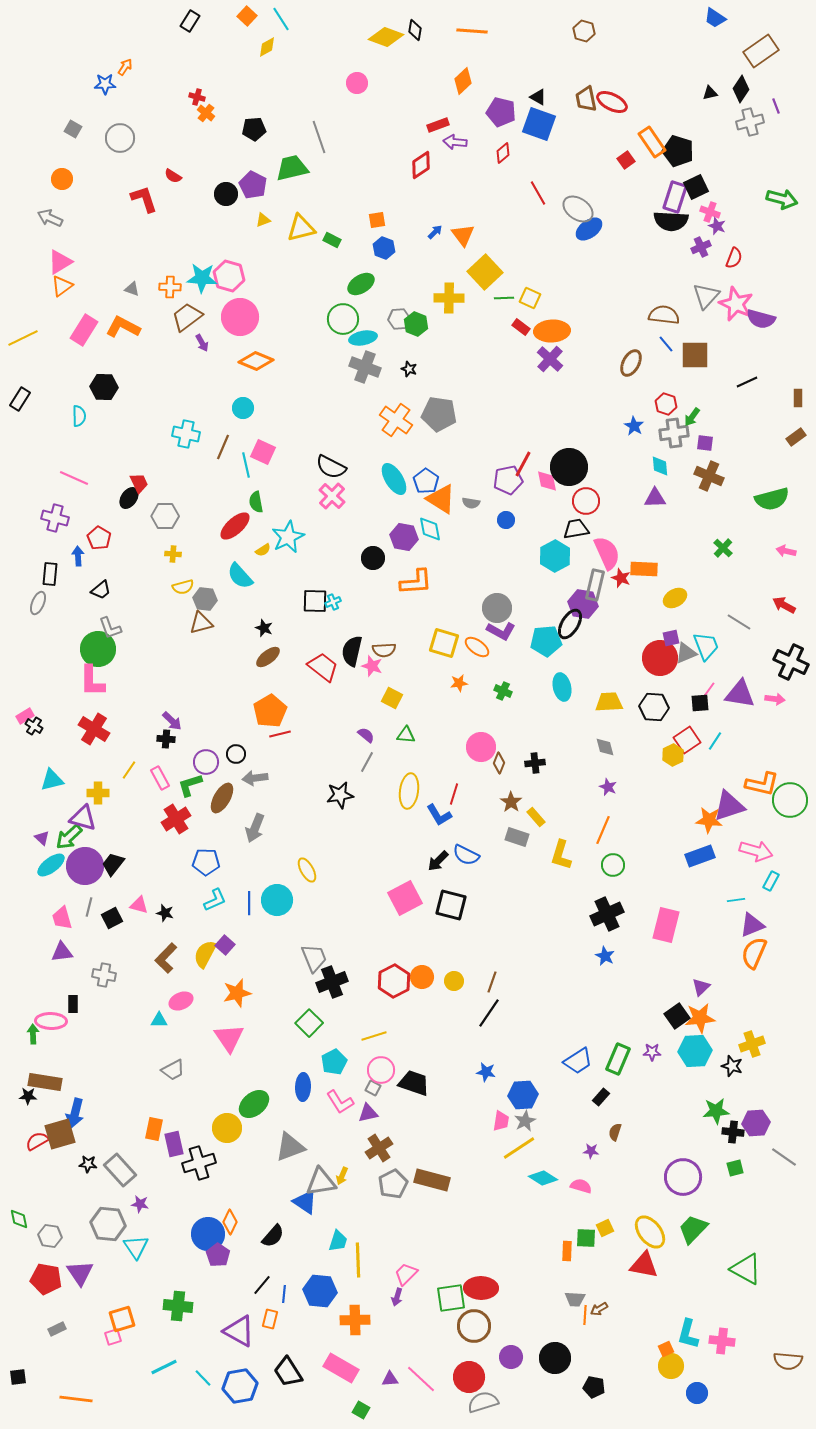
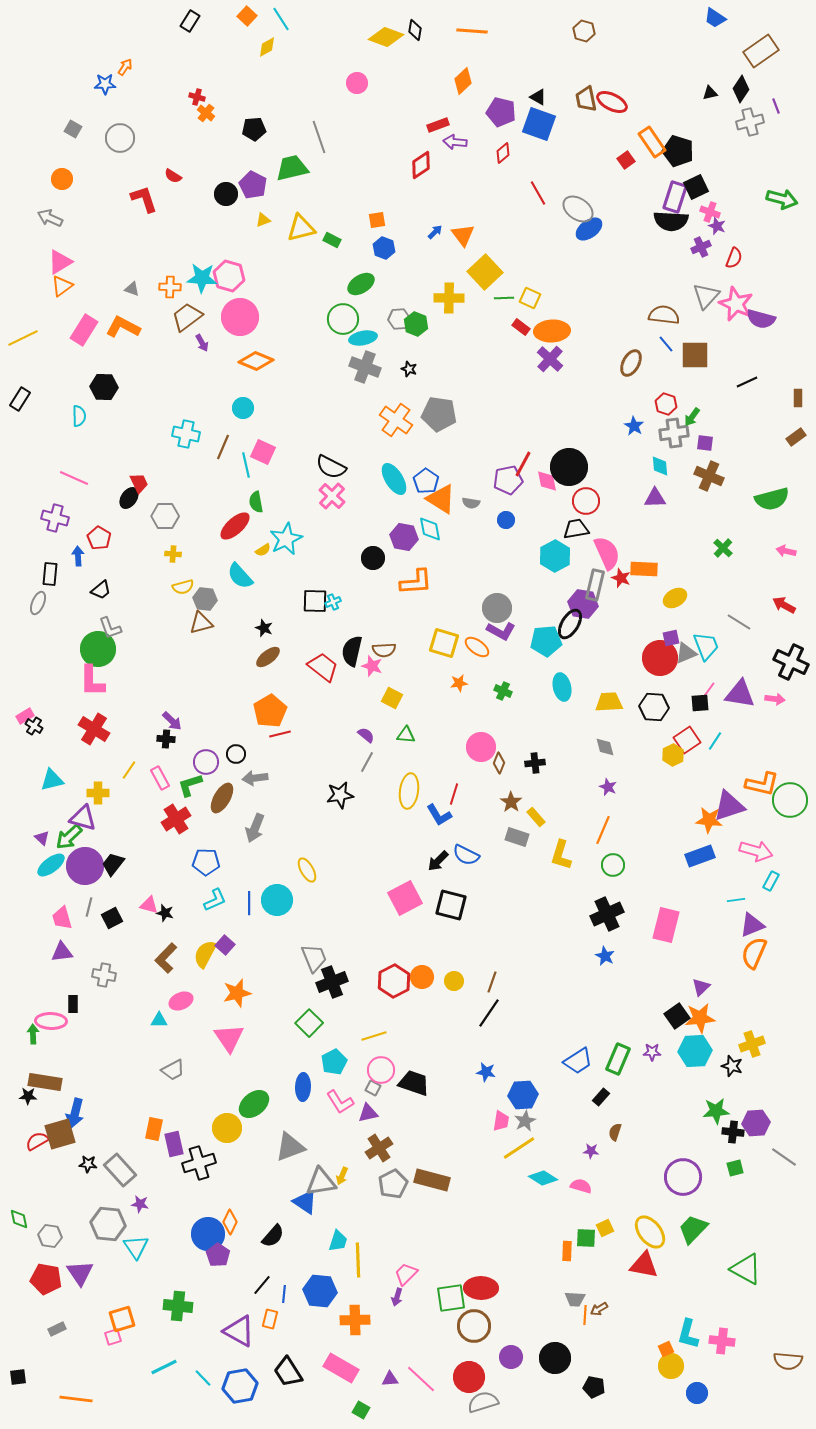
cyan star at (288, 537): moved 2 px left, 2 px down
pink triangle at (139, 905): moved 10 px right
